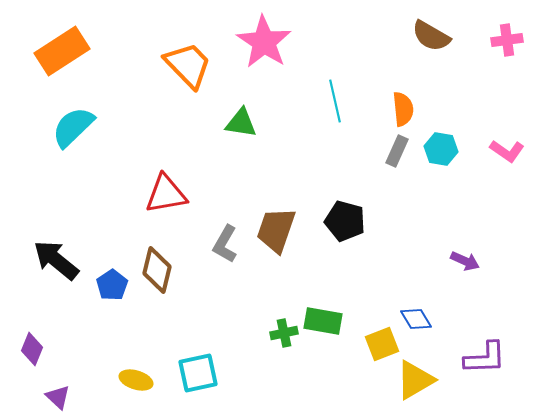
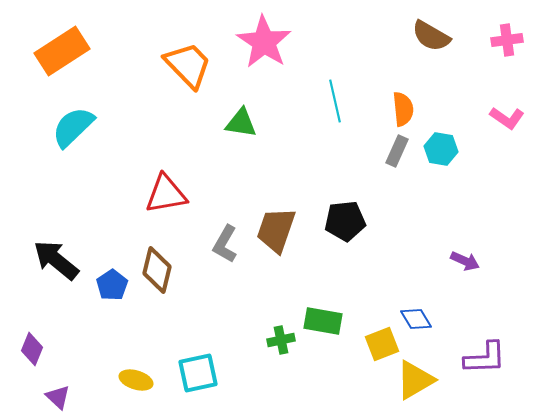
pink L-shape: moved 33 px up
black pentagon: rotated 21 degrees counterclockwise
green cross: moved 3 px left, 7 px down
